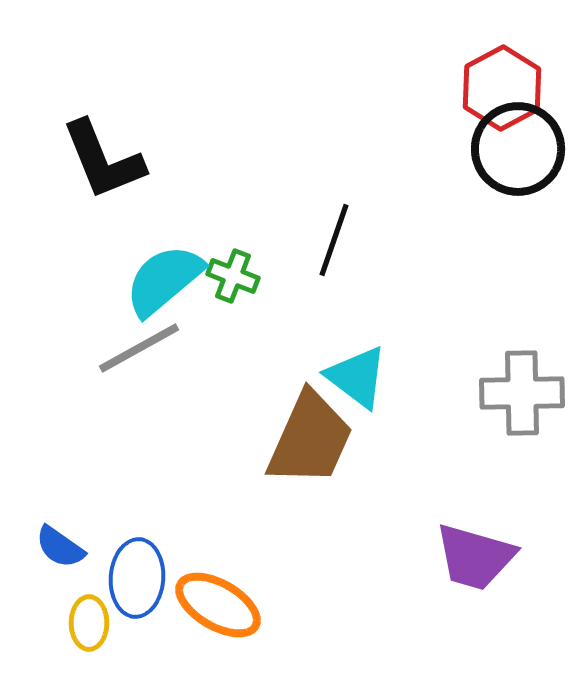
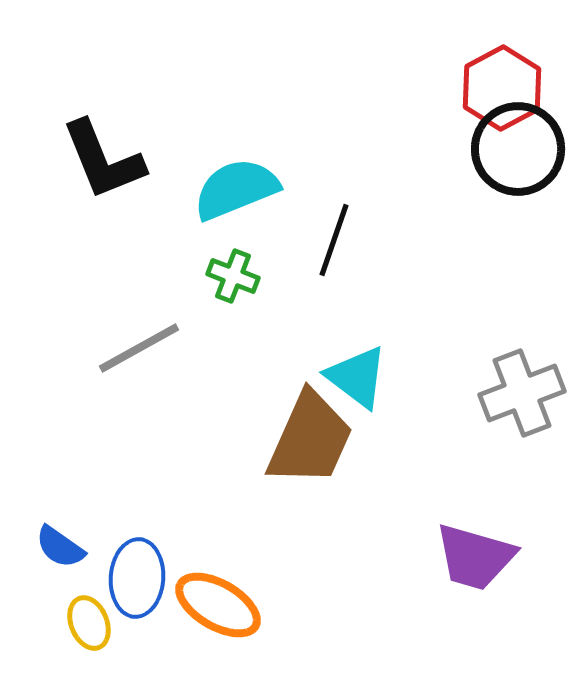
cyan semicircle: moved 72 px right, 91 px up; rotated 18 degrees clockwise
gray cross: rotated 20 degrees counterclockwise
yellow ellipse: rotated 22 degrees counterclockwise
